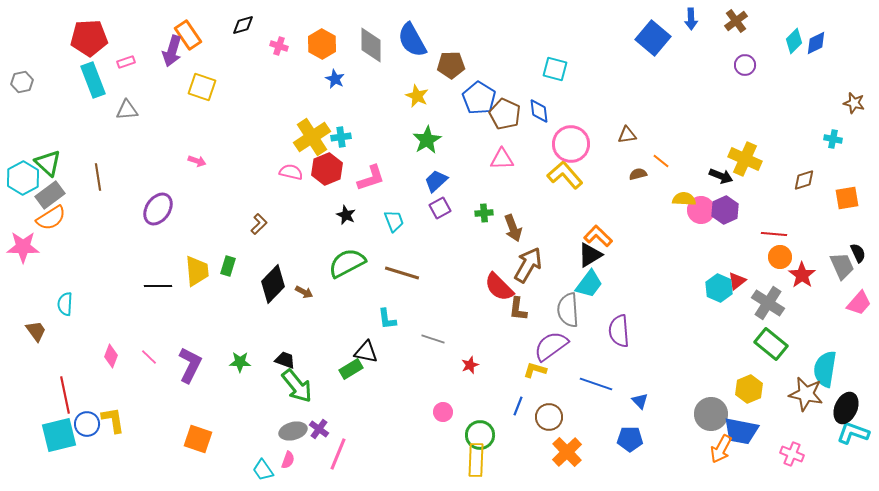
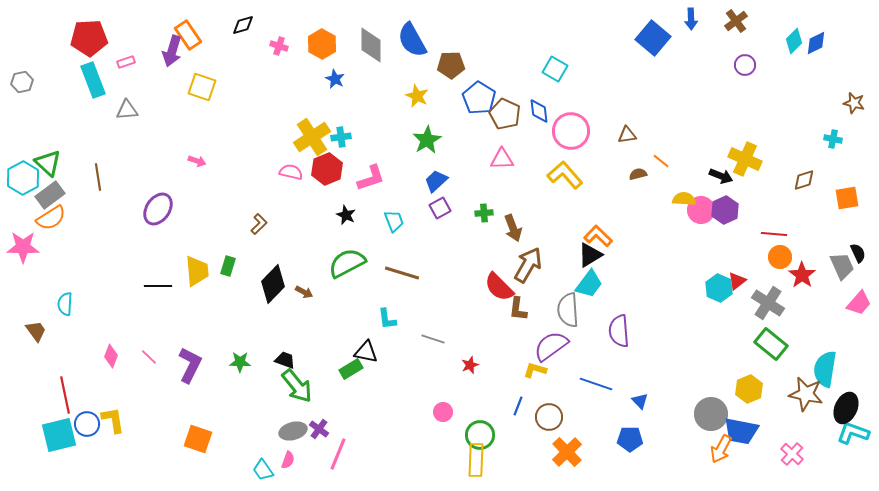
cyan square at (555, 69): rotated 15 degrees clockwise
pink circle at (571, 144): moved 13 px up
pink cross at (792, 454): rotated 20 degrees clockwise
